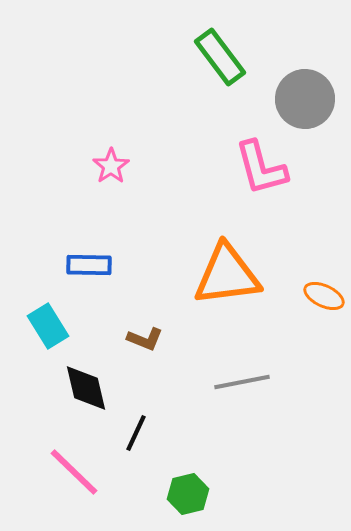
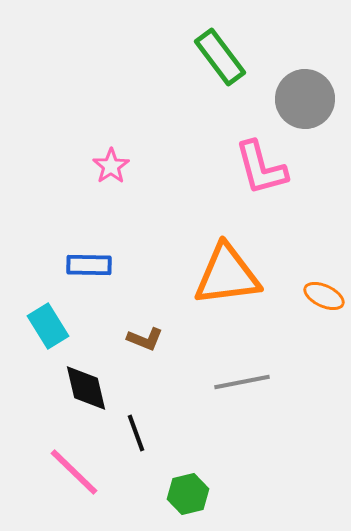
black line: rotated 45 degrees counterclockwise
